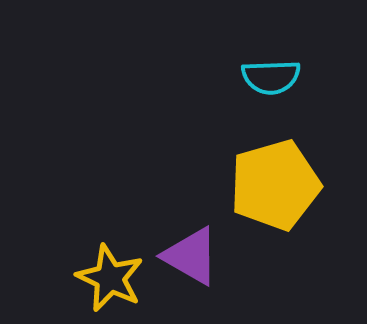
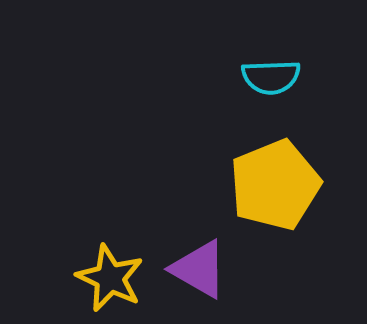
yellow pentagon: rotated 6 degrees counterclockwise
purple triangle: moved 8 px right, 13 px down
